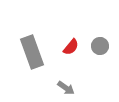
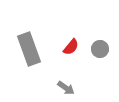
gray circle: moved 3 px down
gray rectangle: moved 3 px left, 3 px up
